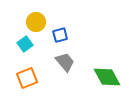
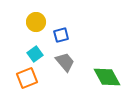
blue square: moved 1 px right
cyan square: moved 10 px right, 10 px down
